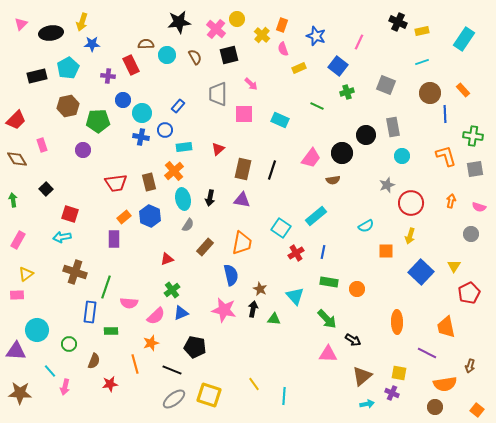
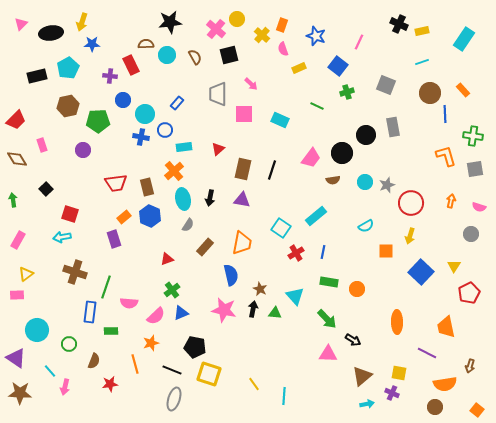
black star at (179, 22): moved 9 px left
black cross at (398, 22): moved 1 px right, 2 px down
purple cross at (108, 76): moved 2 px right
blue rectangle at (178, 106): moved 1 px left, 3 px up
cyan circle at (142, 113): moved 3 px right, 1 px down
cyan circle at (402, 156): moved 37 px left, 26 px down
brown rectangle at (149, 182): moved 2 px left, 5 px down
purple rectangle at (114, 239): rotated 18 degrees counterclockwise
green triangle at (274, 319): moved 1 px right, 6 px up
purple triangle at (16, 351): moved 7 px down; rotated 30 degrees clockwise
yellow square at (209, 395): moved 21 px up
gray ellipse at (174, 399): rotated 35 degrees counterclockwise
